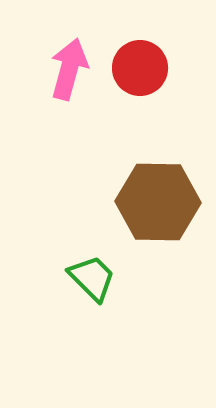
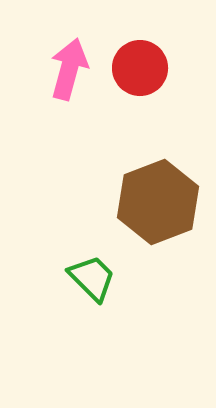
brown hexagon: rotated 22 degrees counterclockwise
